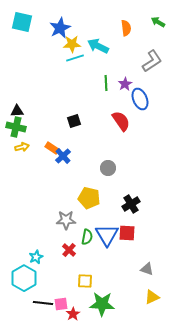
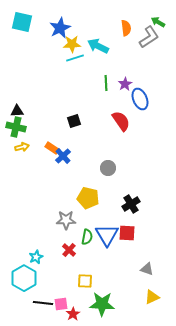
gray L-shape: moved 3 px left, 24 px up
yellow pentagon: moved 1 px left
